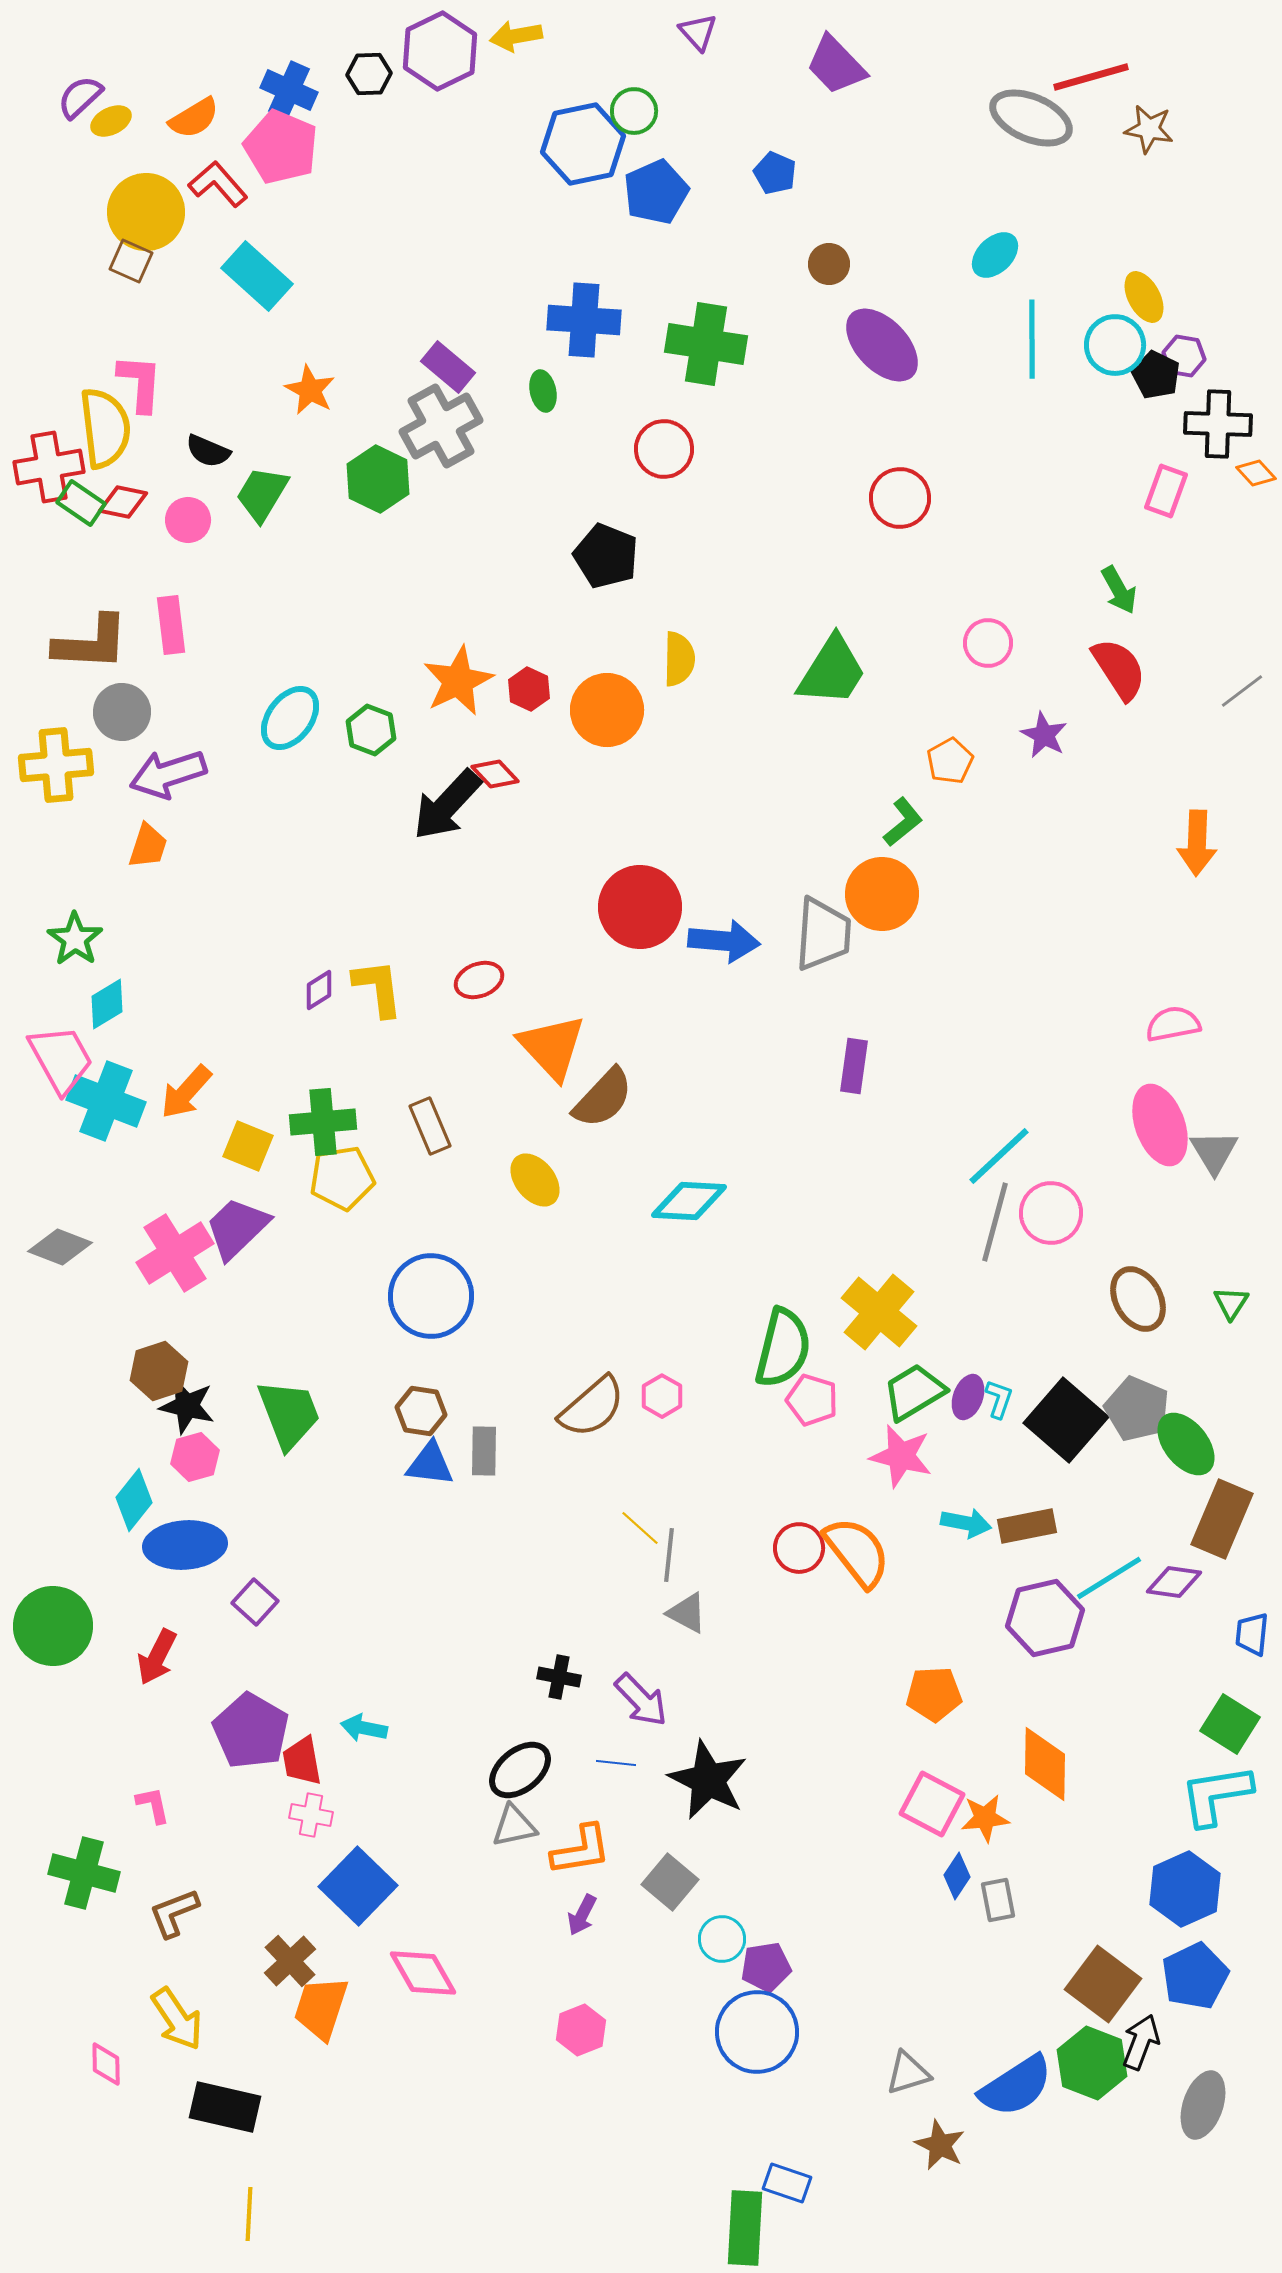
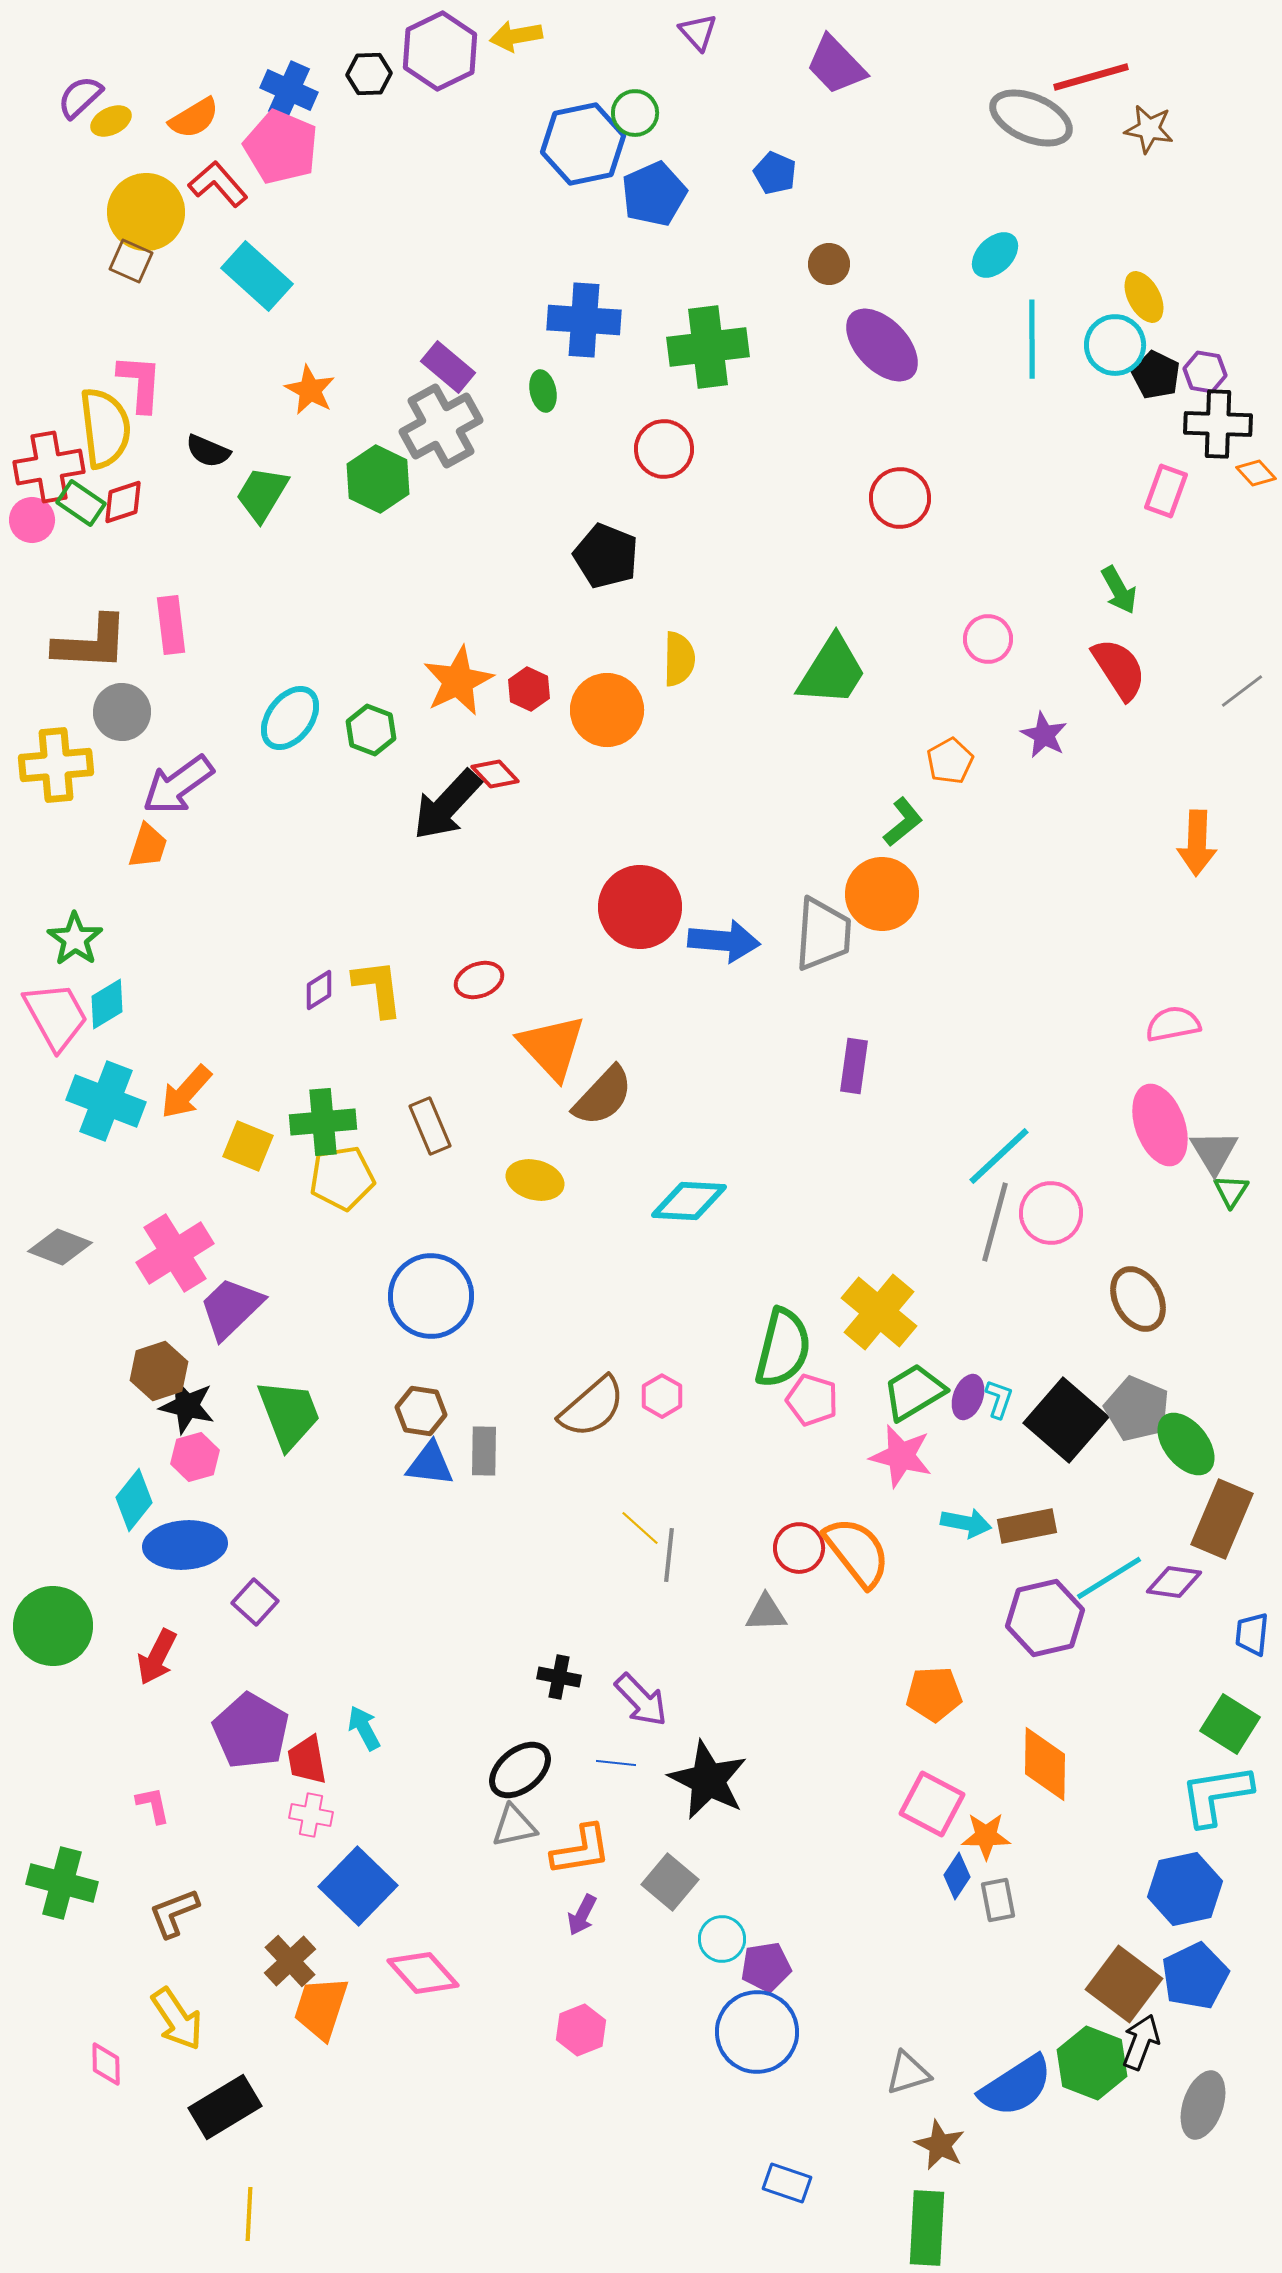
green circle at (634, 111): moved 1 px right, 2 px down
blue pentagon at (656, 192): moved 2 px left, 2 px down
green cross at (706, 344): moved 2 px right, 3 px down; rotated 16 degrees counterclockwise
purple hexagon at (1184, 356): moved 21 px right, 16 px down
red diamond at (123, 502): rotated 30 degrees counterclockwise
pink circle at (188, 520): moved 156 px left
pink circle at (988, 643): moved 4 px up
purple arrow at (168, 774): moved 10 px right, 11 px down; rotated 18 degrees counterclockwise
pink trapezoid at (61, 1059): moved 5 px left, 43 px up
brown semicircle at (603, 1098): moved 2 px up
yellow ellipse at (535, 1180): rotated 36 degrees counterclockwise
purple trapezoid at (237, 1228): moved 6 px left, 80 px down
green triangle at (1231, 1303): moved 112 px up
gray triangle at (687, 1613): moved 79 px right; rotated 30 degrees counterclockwise
cyan arrow at (364, 1728): rotated 51 degrees clockwise
red trapezoid at (302, 1761): moved 5 px right, 1 px up
orange star at (985, 1818): moved 1 px right, 18 px down; rotated 6 degrees clockwise
green cross at (84, 1873): moved 22 px left, 10 px down
blue hexagon at (1185, 1889): rotated 12 degrees clockwise
pink diamond at (423, 1973): rotated 12 degrees counterclockwise
brown square at (1103, 1984): moved 21 px right
black rectangle at (225, 2107): rotated 44 degrees counterclockwise
green rectangle at (745, 2228): moved 182 px right
